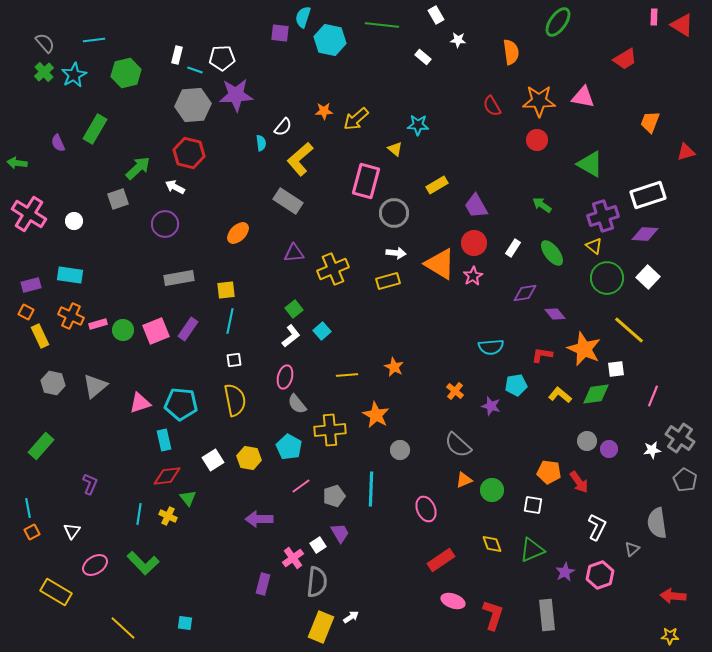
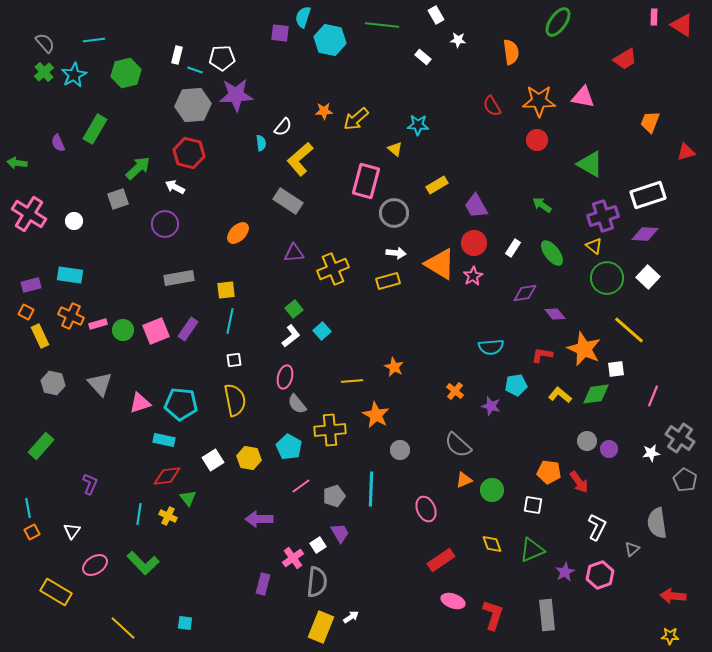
yellow line at (347, 375): moved 5 px right, 6 px down
gray triangle at (95, 386): moved 5 px right, 2 px up; rotated 32 degrees counterclockwise
cyan rectangle at (164, 440): rotated 65 degrees counterclockwise
white star at (652, 450): moved 1 px left, 3 px down
